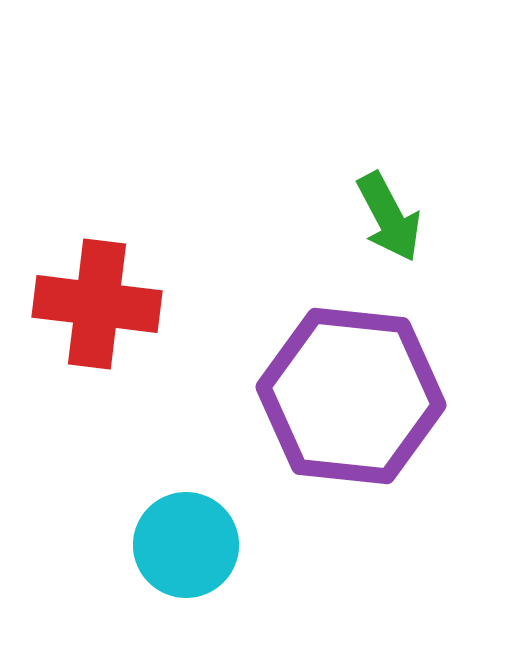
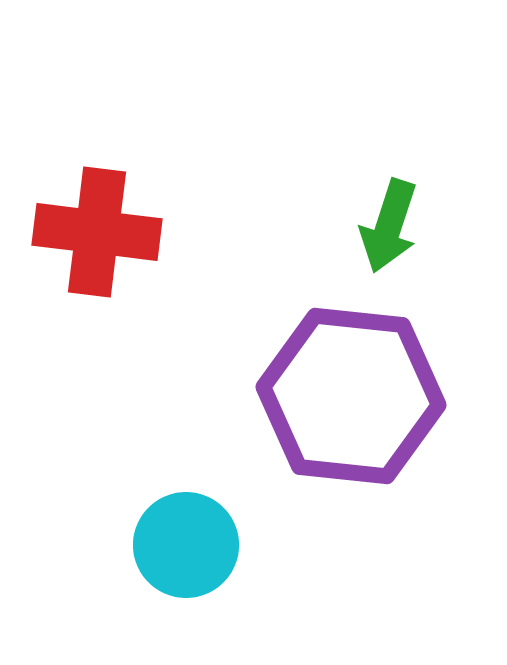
green arrow: moved 9 px down; rotated 46 degrees clockwise
red cross: moved 72 px up
